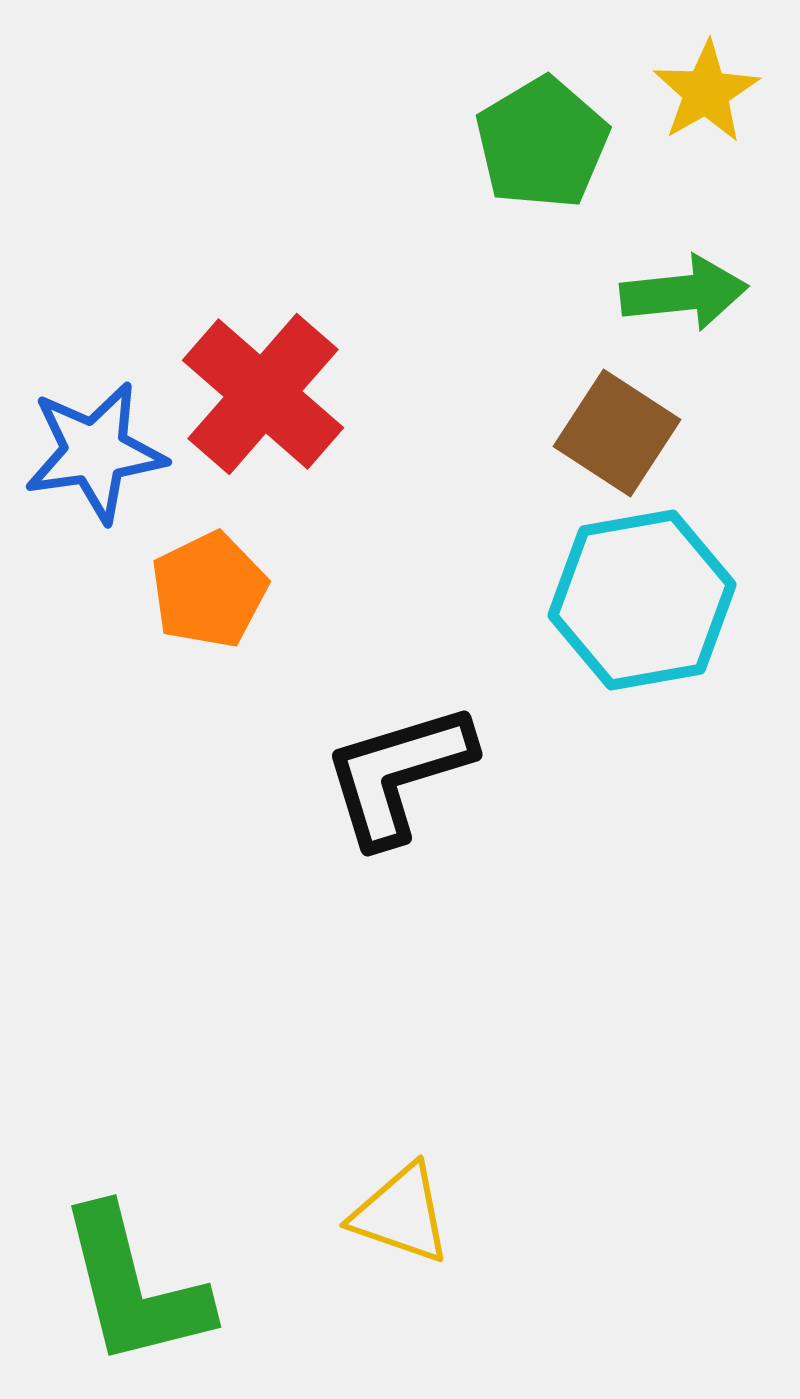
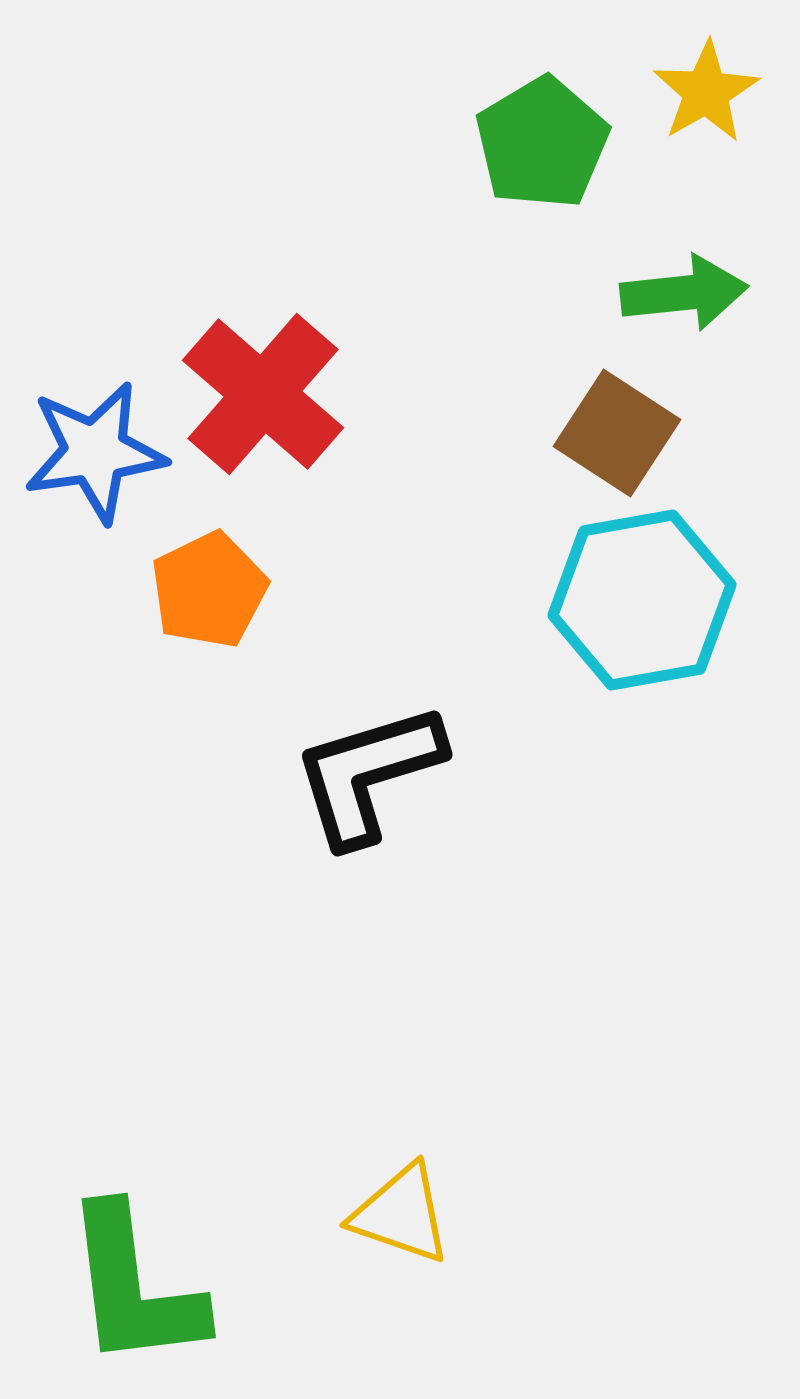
black L-shape: moved 30 px left
green L-shape: rotated 7 degrees clockwise
